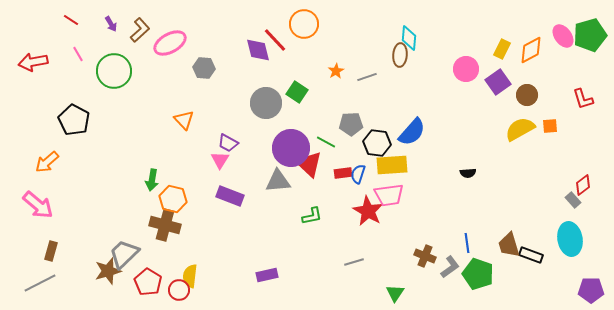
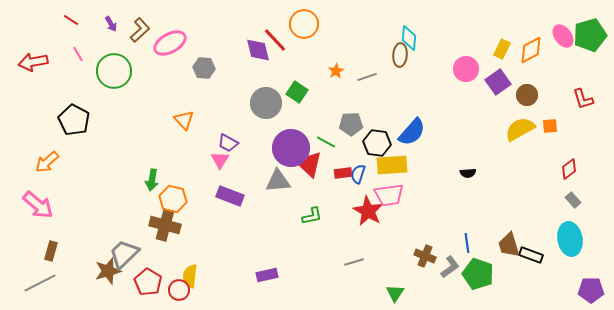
red diamond at (583, 185): moved 14 px left, 16 px up
